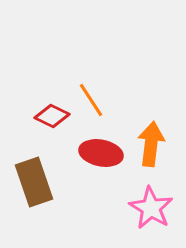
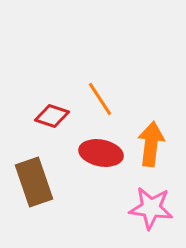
orange line: moved 9 px right, 1 px up
red diamond: rotated 8 degrees counterclockwise
pink star: rotated 24 degrees counterclockwise
